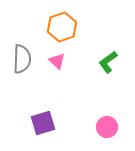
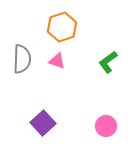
pink triangle: rotated 24 degrees counterclockwise
purple square: rotated 25 degrees counterclockwise
pink circle: moved 1 px left, 1 px up
